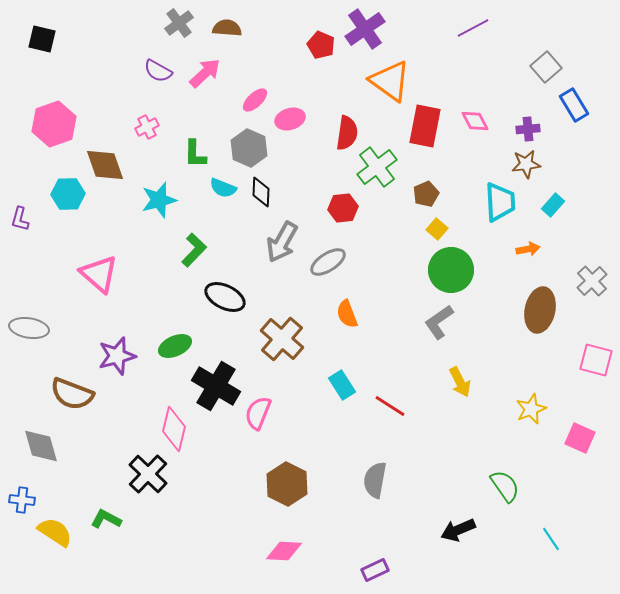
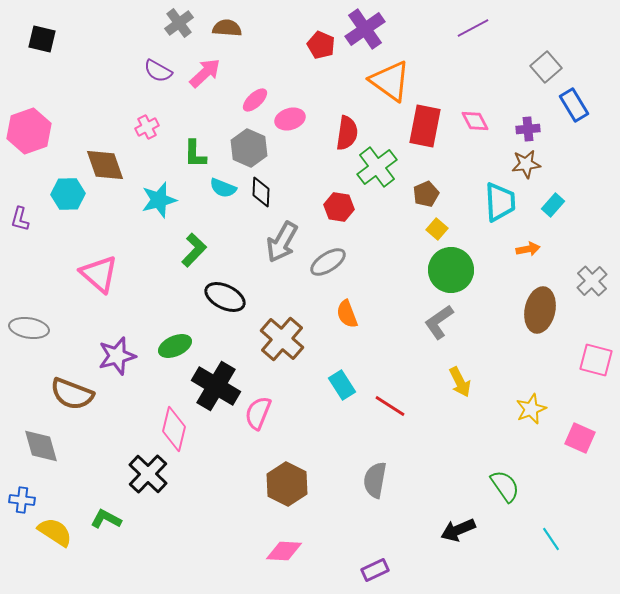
pink hexagon at (54, 124): moved 25 px left, 7 px down
red hexagon at (343, 208): moved 4 px left, 1 px up; rotated 16 degrees clockwise
